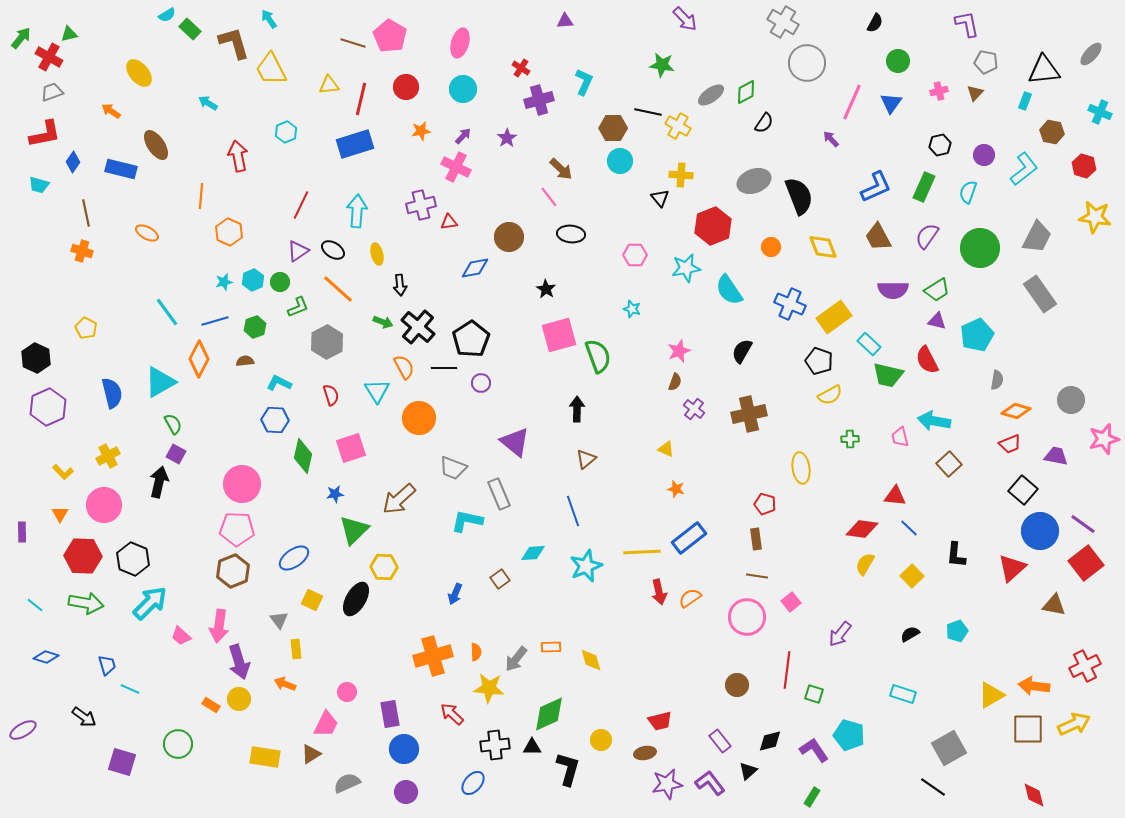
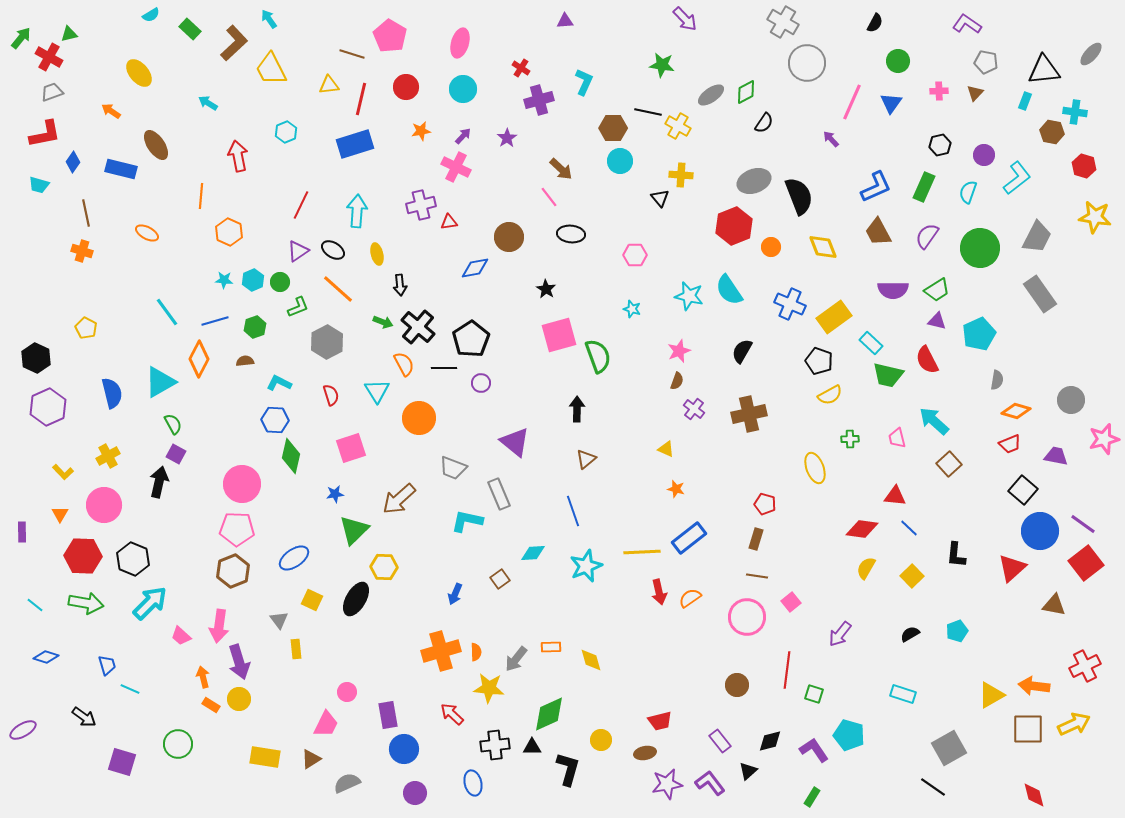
cyan semicircle at (167, 15): moved 16 px left
purple L-shape at (967, 24): rotated 44 degrees counterclockwise
brown L-shape at (234, 43): rotated 63 degrees clockwise
brown line at (353, 43): moved 1 px left, 11 px down
pink cross at (939, 91): rotated 12 degrees clockwise
cyan cross at (1100, 112): moved 25 px left; rotated 15 degrees counterclockwise
cyan L-shape at (1024, 169): moved 7 px left, 9 px down
red hexagon at (713, 226): moved 21 px right
brown trapezoid at (878, 237): moved 5 px up
cyan star at (686, 268): moved 3 px right, 28 px down; rotated 24 degrees clockwise
cyan star at (224, 282): moved 2 px up; rotated 18 degrees clockwise
cyan pentagon at (977, 335): moved 2 px right, 1 px up
cyan rectangle at (869, 344): moved 2 px right, 1 px up
orange semicircle at (404, 367): moved 3 px up
brown semicircle at (675, 382): moved 2 px right, 1 px up
cyan arrow at (934, 421): rotated 32 degrees clockwise
pink trapezoid at (900, 437): moved 3 px left, 1 px down
green diamond at (303, 456): moved 12 px left
yellow ellipse at (801, 468): moved 14 px right; rotated 12 degrees counterclockwise
brown rectangle at (756, 539): rotated 25 degrees clockwise
yellow semicircle at (865, 564): moved 1 px right, 4 px down
orange cross at (433, 656): moved 8 px right, 5 px up
orange arrow at (285, 684): moved 82 px left, 7 px up; rotated 55 degrees clockwise
purple rectangle at (390, 714): moved 2 px left, 1 px down
brown triangle at (311, 754): moved 5 px down
blue ellipse at (473, 783): rotated 55 degrees counterclockwise
purple circle at (406, 792): moved 9 px right, 1 px down
